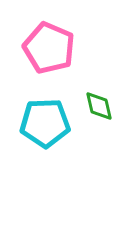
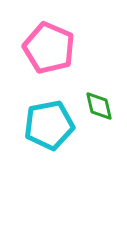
cyan pentagon: moved 4 px right, 2 px down; rotated 9 degrees counterclockwise
